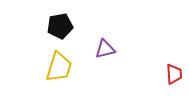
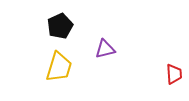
black pentagon: rotated 15 degrees counterclockwise
